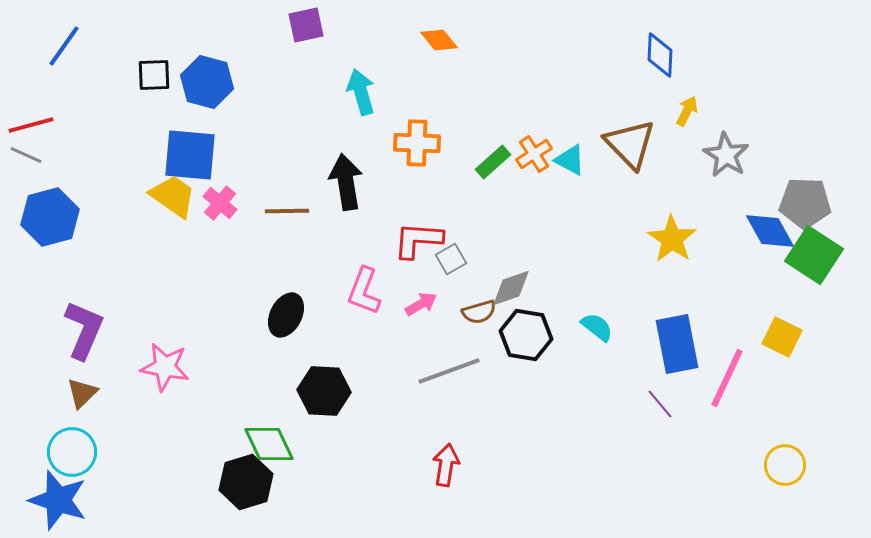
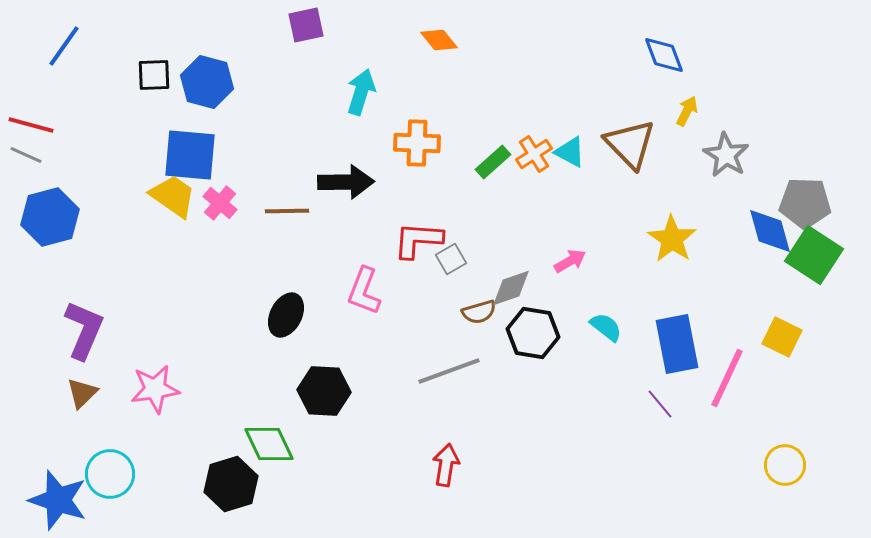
blue diamond at (660, 55): moved 4 px right; rotated 24 degrees counterclockwise
cyan arrow at (361, 92): rotated 33 degrees clockwise
red line at (31, 125): rotated 30 degrees clockwise
cyan triangle at (570, 160): moved 8 px up
black arrow at (346, 182): rotated 98 degrees clockwise
blue diamond at (770, 231): rotated 14 degrees clockwise
pink arrow at (421, 304): moved 149 px right, 43 px up
cyan semicircle at (597, 327): moved 9 px right
black hexagon at (526, 335): moved 7 px right, 2 px up
pink star at (165, 367): moved 10 px left, 22 px down; rotated 18 degrees counterclockwise
cyan circle at (72, 452): moved 38 px right, 22 px down
black hexagon at (246, 482): moved 15 px left, 2 px down
